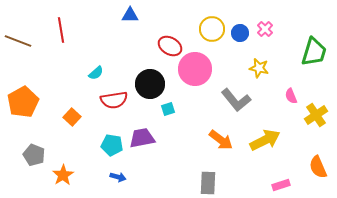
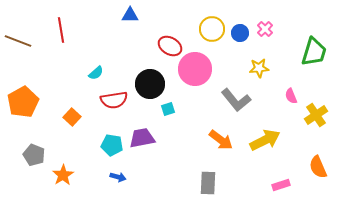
yellow star: rotated 18 degrees counterclockwise
